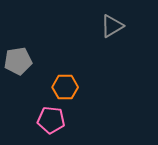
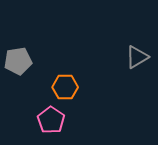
gray triangle: moved 25 px right, 31 px down
pink pentagon: rotated 28 degrees clockwise
